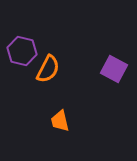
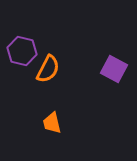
orange trapezoid: moved 8 px left, 2 px down
